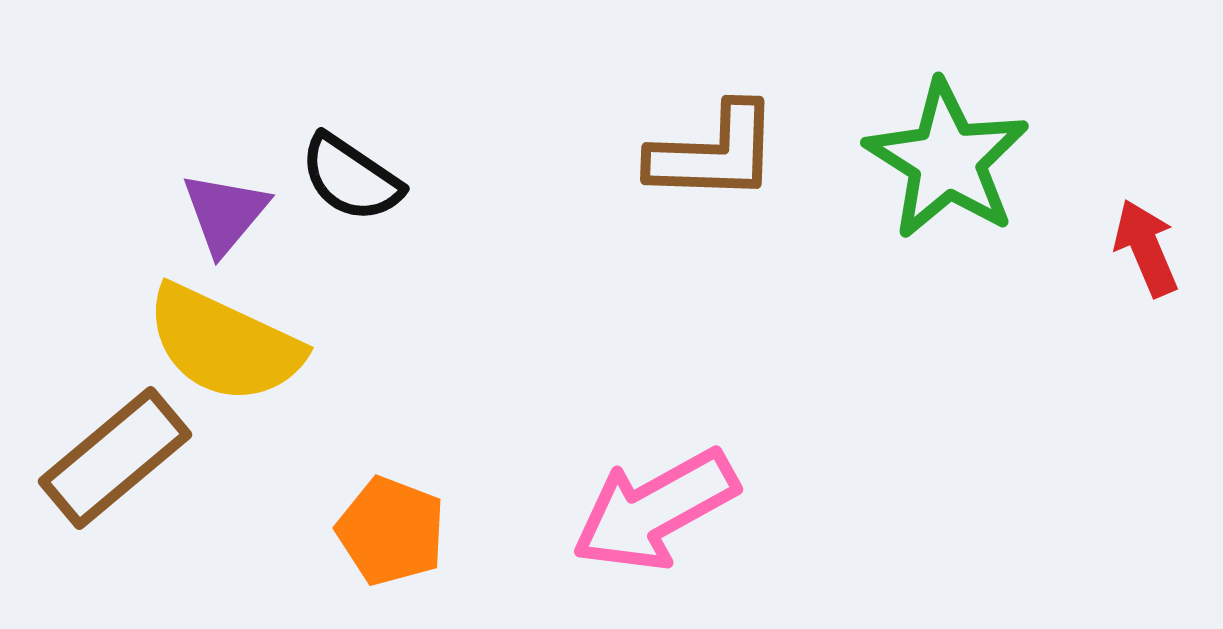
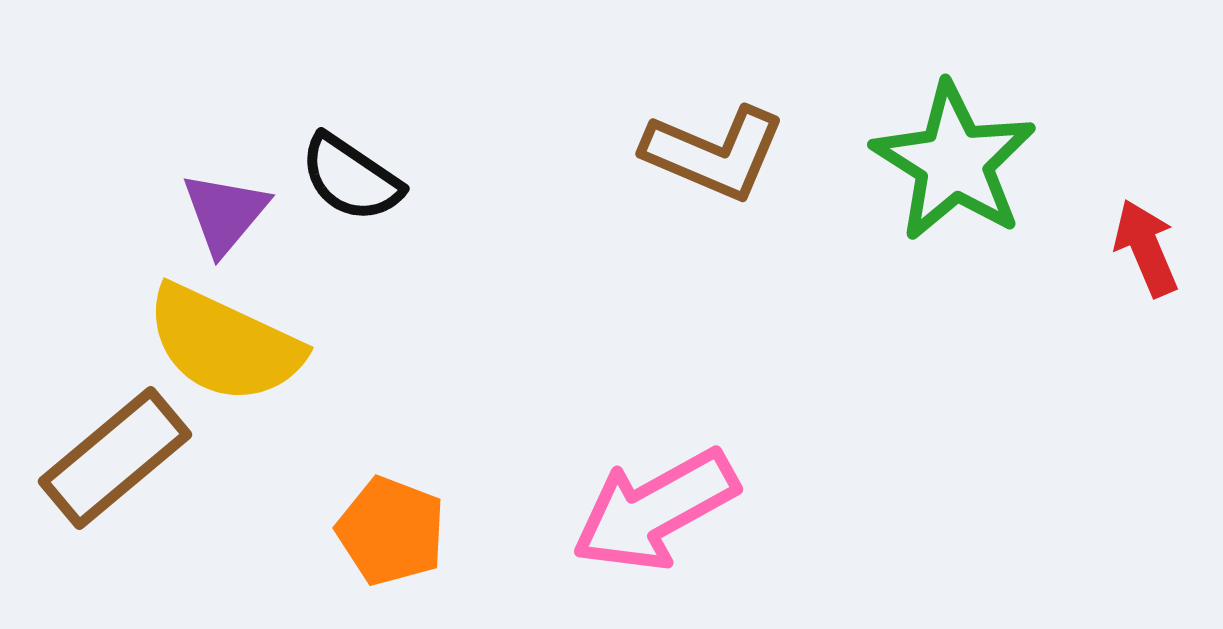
brown L-shape: rotated 21 degrees clockwise
green star: moved 7 px right, 2 px down
